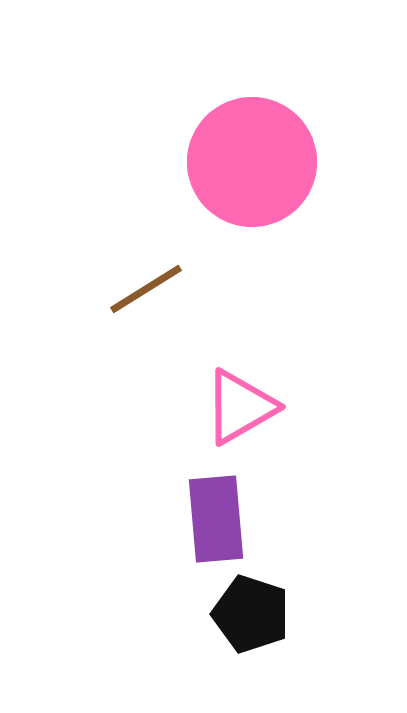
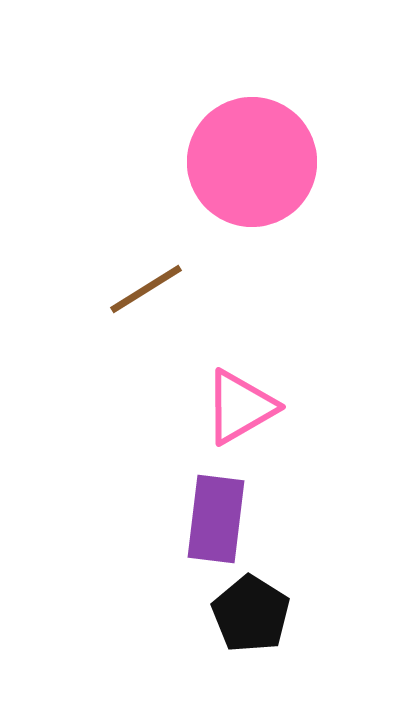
purple rectangle: rotated 12 degrees clockwise
black pentagon: rotated 14 degrees clockwise
